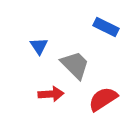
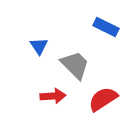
red arrow: moved 2 px right, 2 px down
